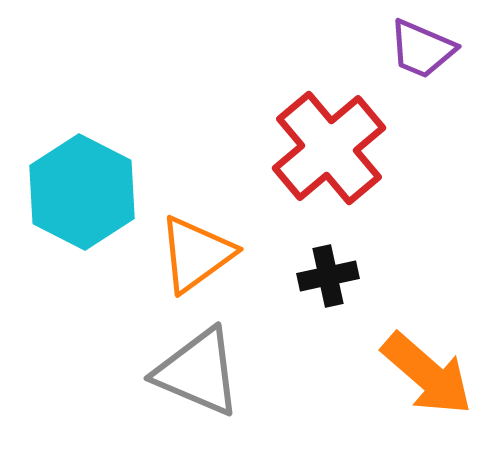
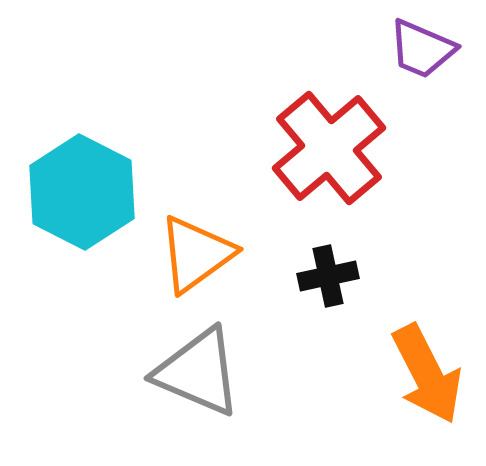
orange arrow: rotated 22 degrees clockwise
